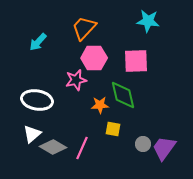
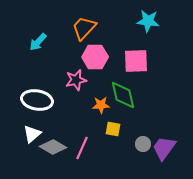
pink hexagon: moved 1 px right, 1 px up
orange star: moved 1 px right
